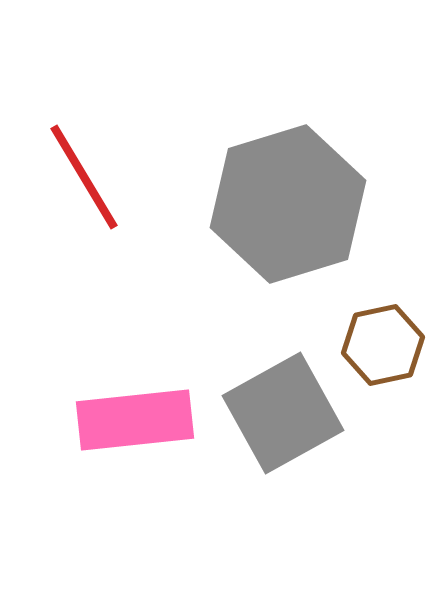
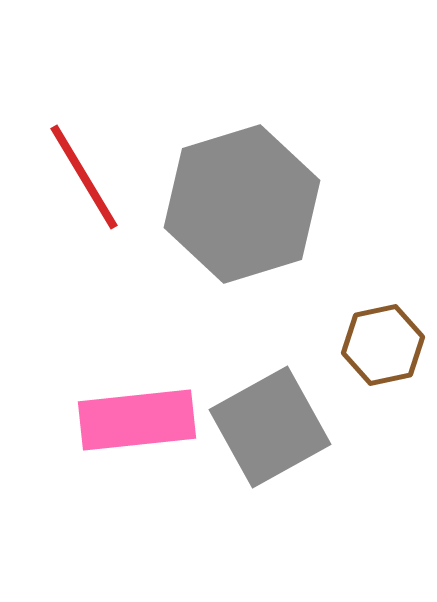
gray hexagon: moved 46 px left
gray square: moved 13 px left, 14 px down
pink rectangle: moved 2 px right
